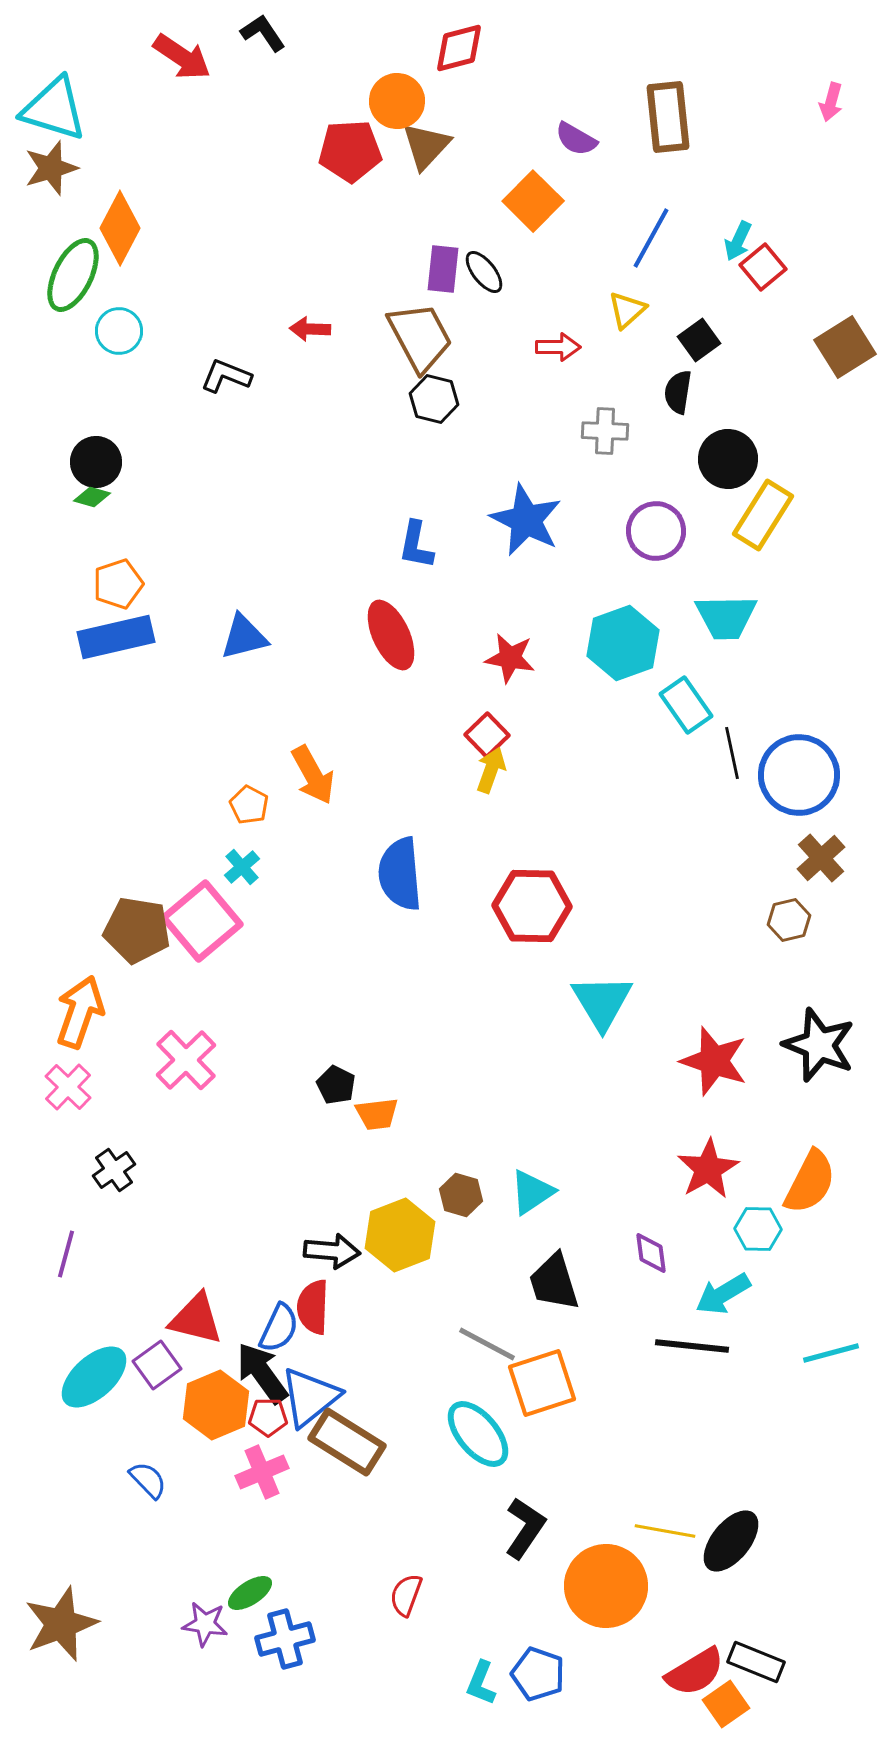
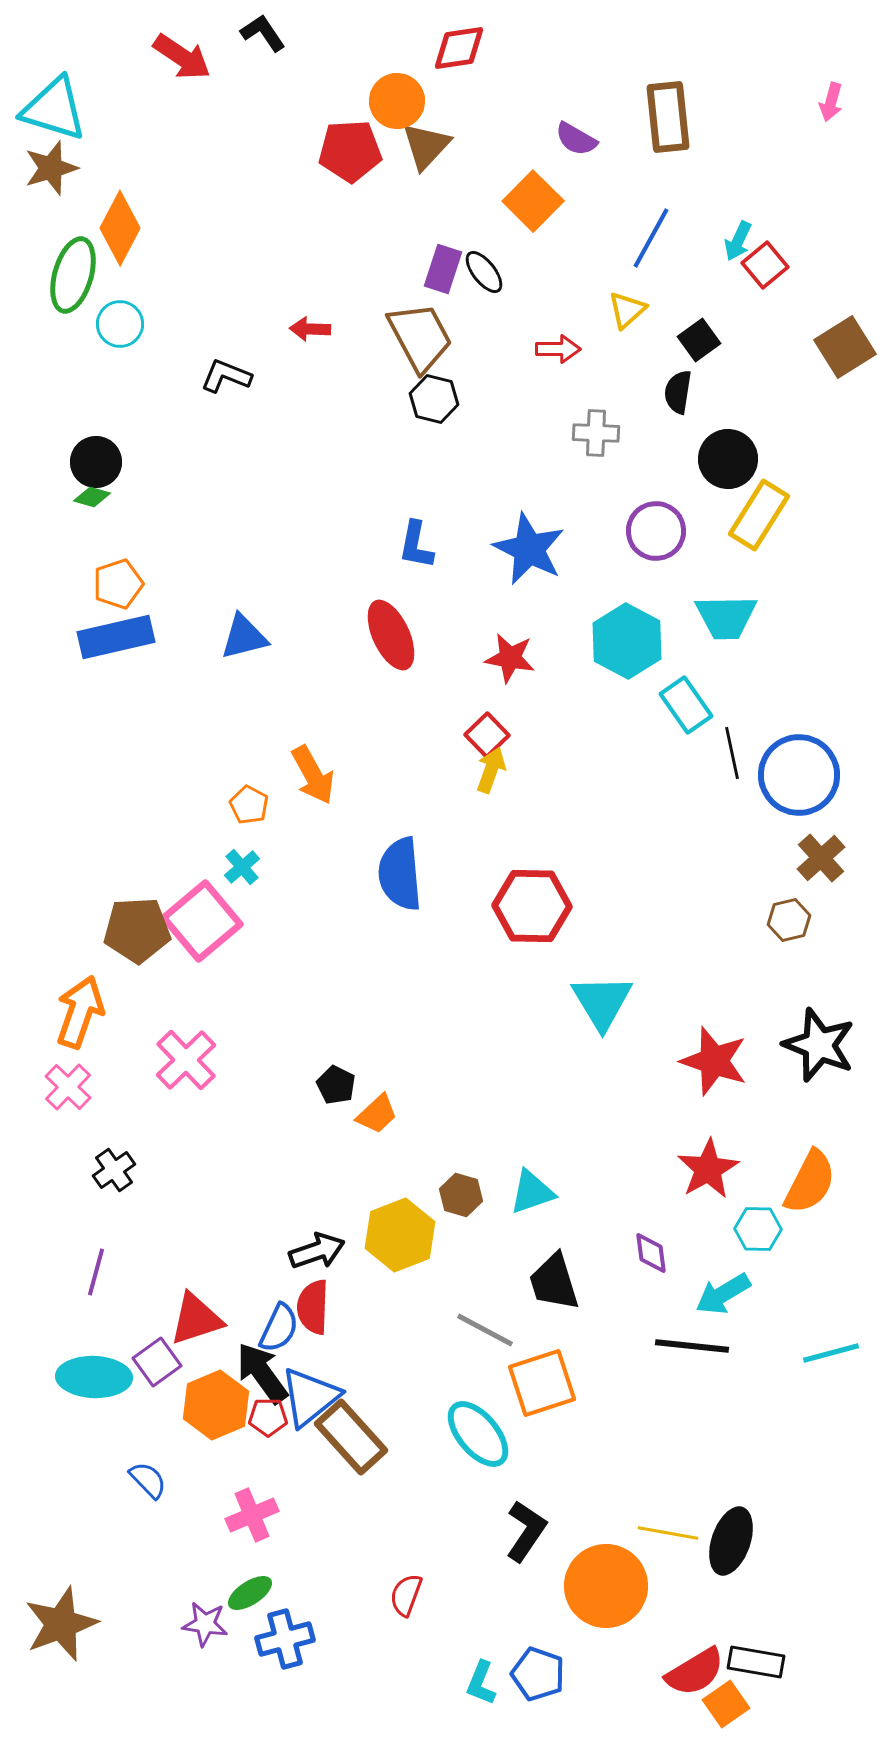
red diamond at (459, 48): rotated 6 degrees clockwise
red square at (763, 267): moved 2 px right, 2 px up
purple rectangle at (443, 269): rotated 12 degrees clockwise
green ellipse at (73, 275): rotated 10 degrees counterclockwise
cyan circle at (119, 331): moved 1 px right, 7 px up
red arrow at (558, 347): moved 2 px down
gray cross at (605, 431): moved 9 px left, 2 px down
yellow rectangle at (763, 515): moved 4 px left
blue star at (526, 520): moved 3 px right, 29 px down
cyan hexagon at (623, 643): moved 4 px right, 2 px up; rotated 12 degrees counterclockwise
brown pentagon at (137, 930): rotated 12 degrees counterclockwise
orange trapezoid at (377, 1114): rotated 36 degrees counterclockwise
cyan triangle at (532, 1192): rotated 15 degrees clockwise
black arrow at (332, 1251): moved 15 px left; rotated 24 degrees counterclockwise
purple line at (66, 1254): moved 30 px right, 18 px down
red triangle at (196, 1319): rotated 32 degrees counterclockwise
gray line at (487, 1344): moved 2 px left, 14 px up
purple square at (157, 1365): moved 3 px up
cyan ellipse at (94, 1377): rotated 44 degrees clockwise
brown rectangle at (347, 1442): moved 4 px right, 5 px up; rotated 16 degrees clockwise
pink cross at (262, 1472): moved 10 px left, 43 px down
black L-shape at (525, 1528): moved 1 px right, 3 px down
yellow line at (665, 1531): moved 3 px right, 2 px down
black ellipse at (731, 1541): rotated 20 degrees counterclockwise
black rectangle at (756, 1662): rotated 12 degrees counterclockwise
